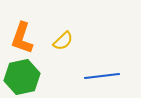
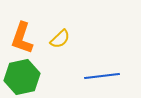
yellow semicircle: moved 3 px left, 2 px up
